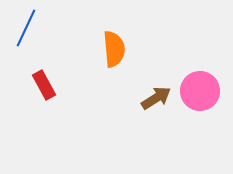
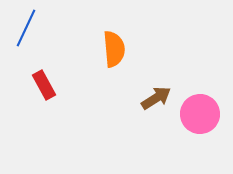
pink circle: moved 23 px down
